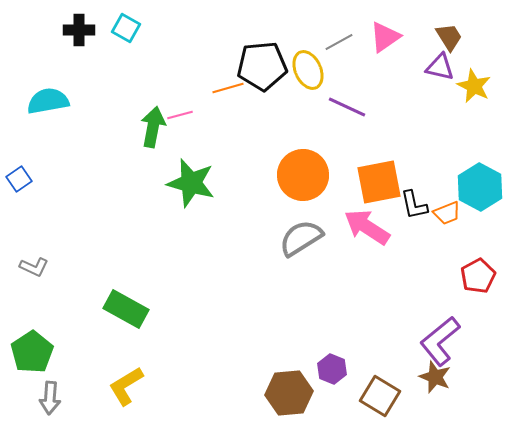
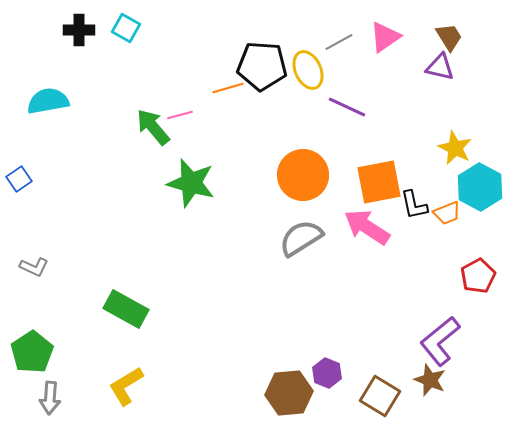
black pentagon: rotated 9 degrees clockwise
yellow star: moved 19 px left, 62 px down
green arrow: rotated 51 degrees counterclockwise
purple hexagon: moved 5 px left, 4 px down
brown star: moved 5 px left, 3 px down
